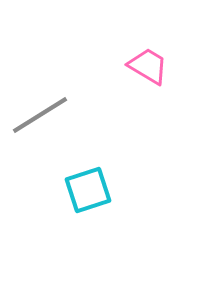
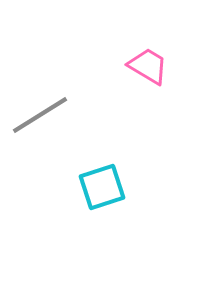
cyan square: moved 14 px right, 3 px up
